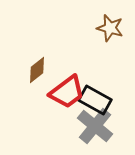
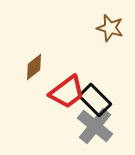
brown diamond: moved 3 px left, 3 px up
black rectangle: rotated 16 degrees clockwise
